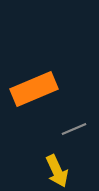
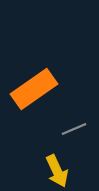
orange rectangle: rotated 12 degrees counterclockwise
